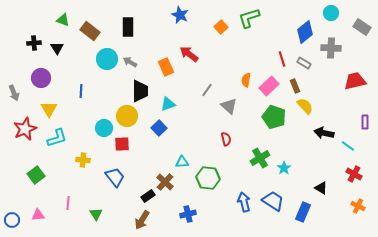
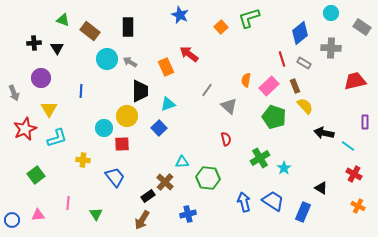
blue diamond at (305, 32): moved 5 px left, 1 px down
